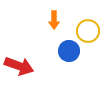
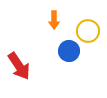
red arrow: rotated 36 degrees clockwise
